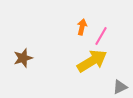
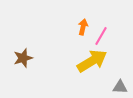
orange arrow: moved 1 px right
gray triangle: rotated 28 degrees clockwise
